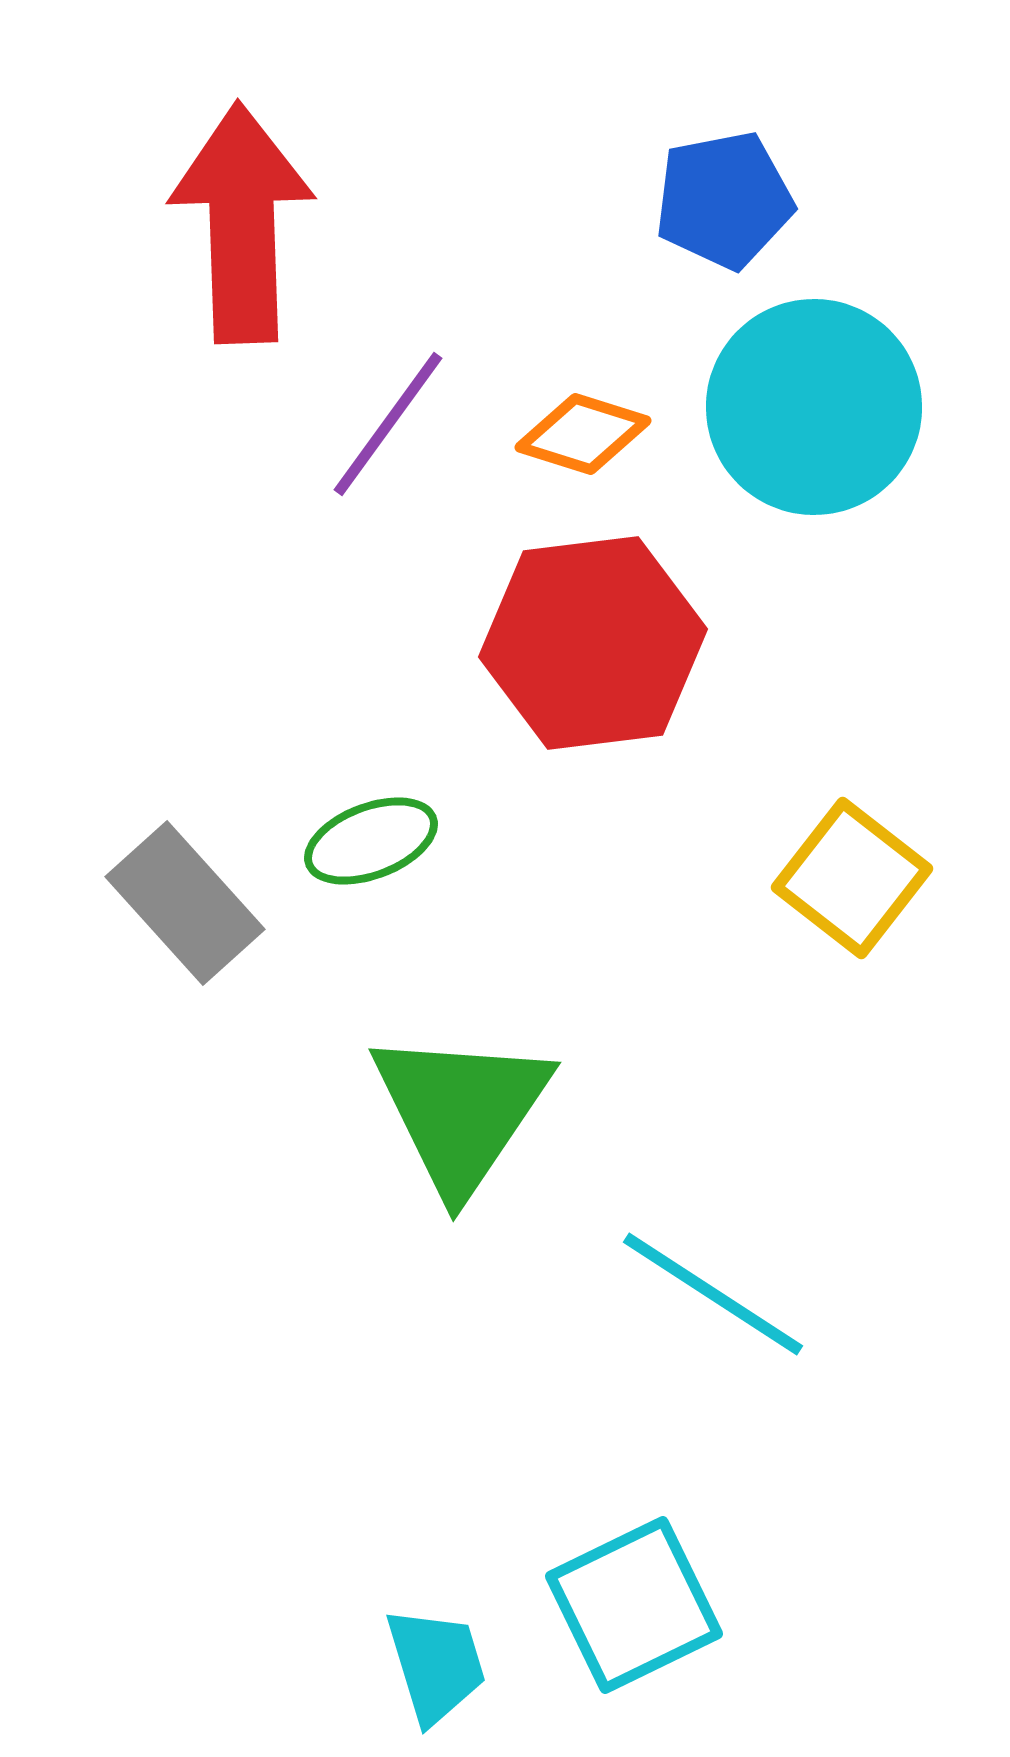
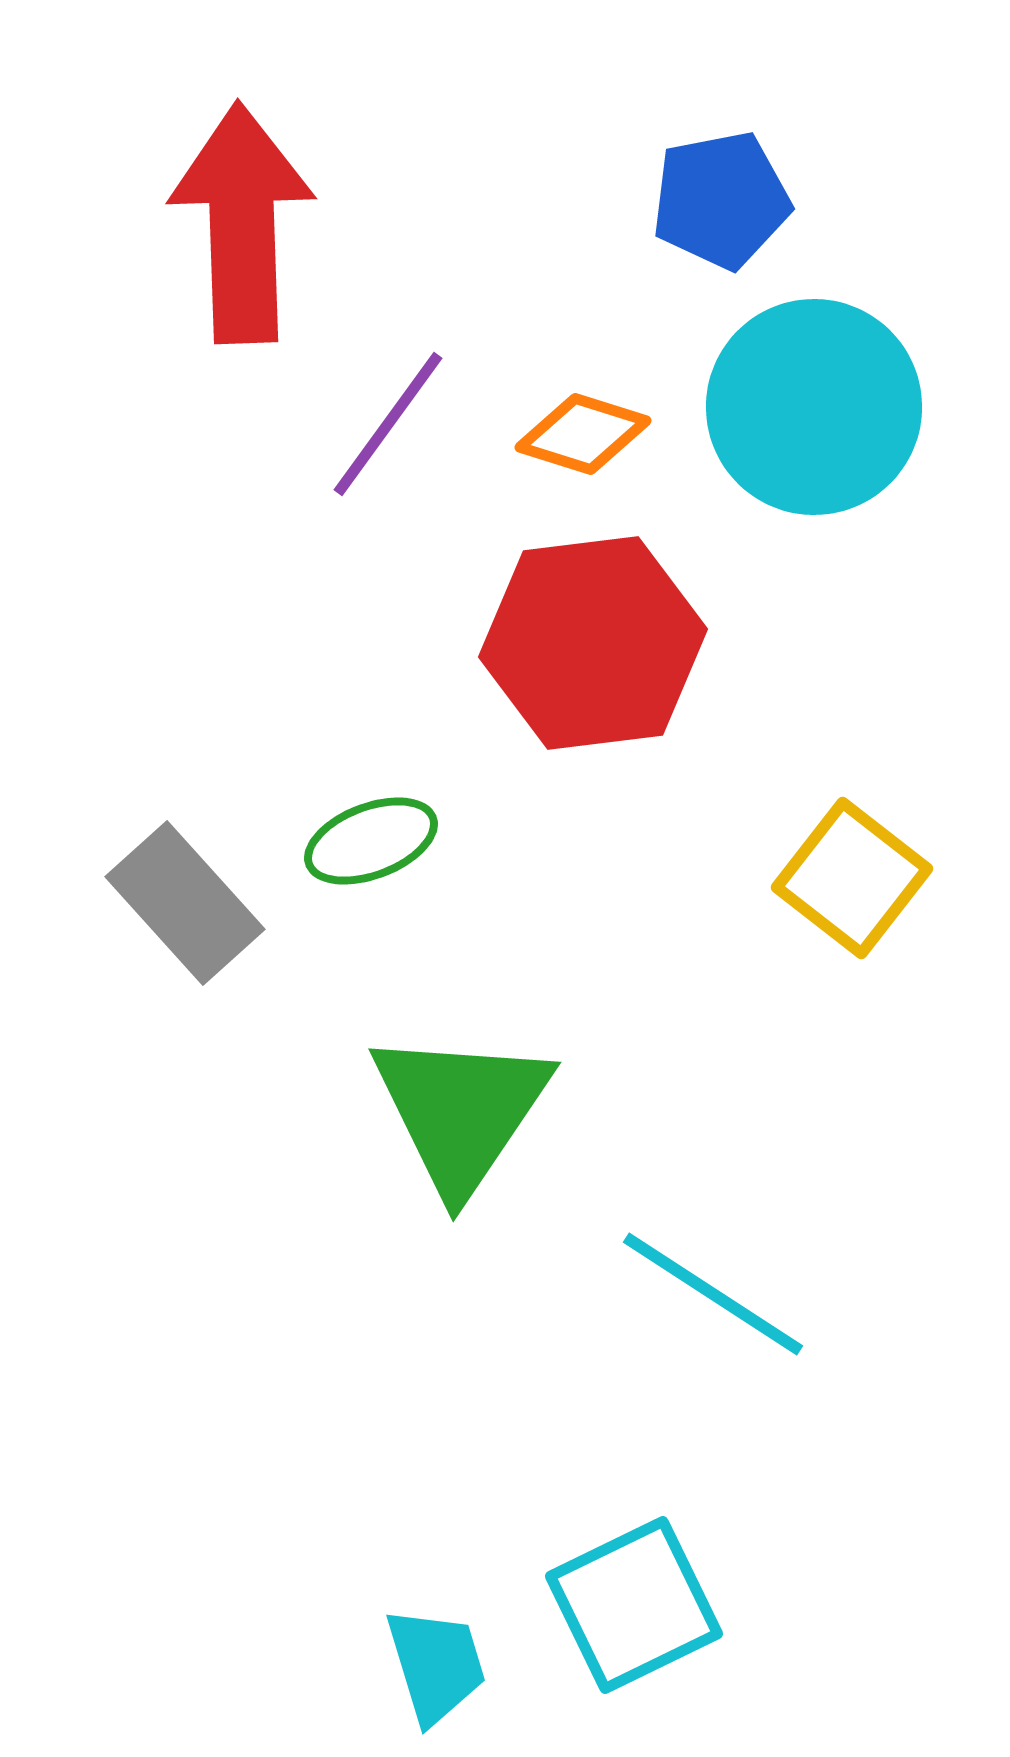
blue pentagon: moved 3 px left
